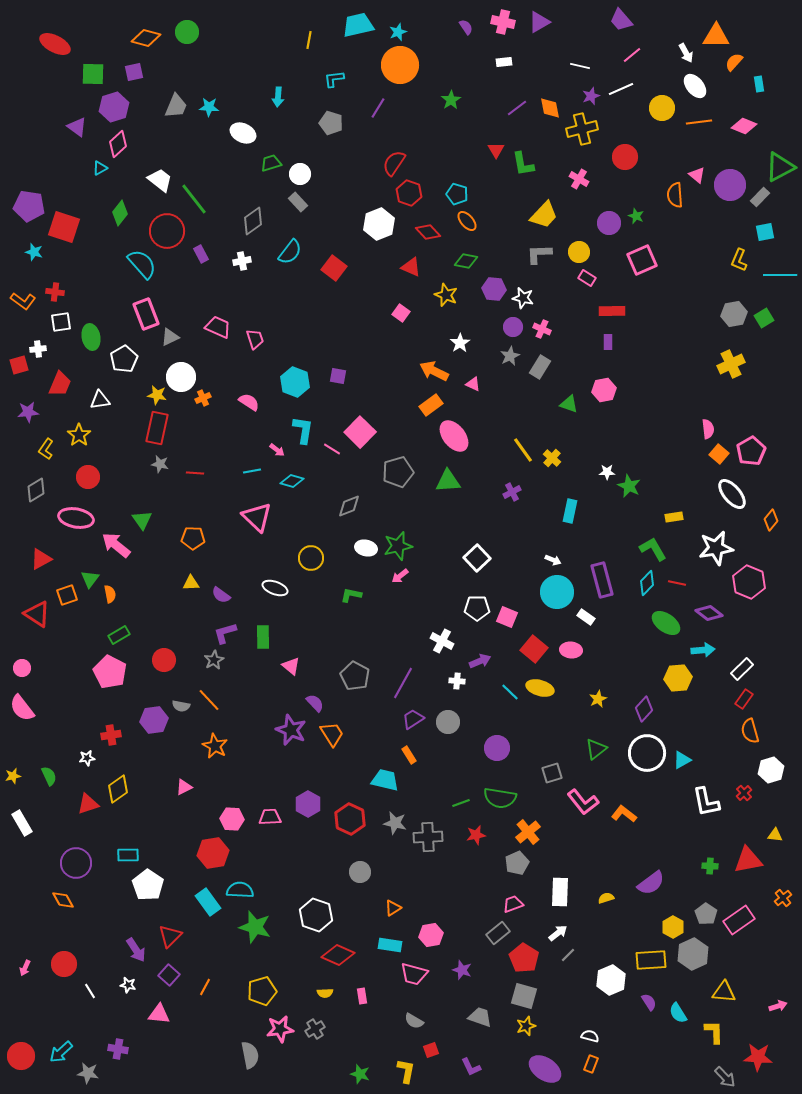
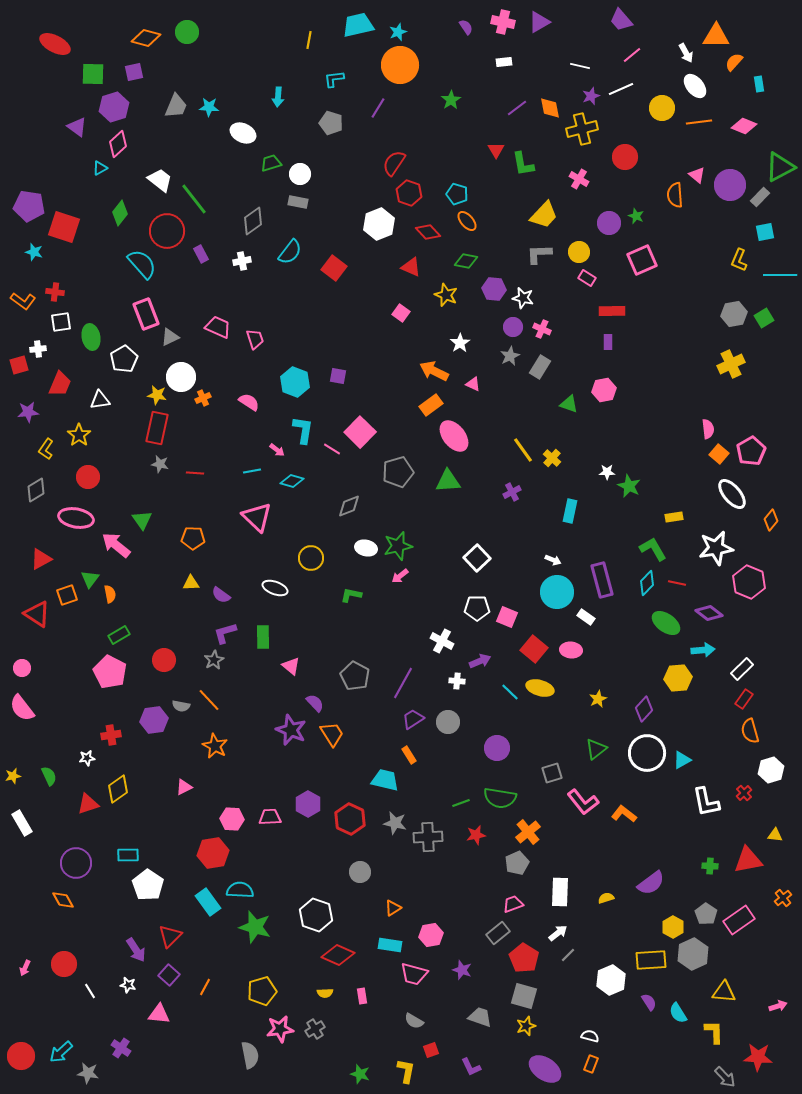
gray rectangle at (298, 202): rotated 36 degrees counterclockwise
purple cross at (118, 1049): moved 3 px right, 1 px up; rotated 24 degrees clockwise
